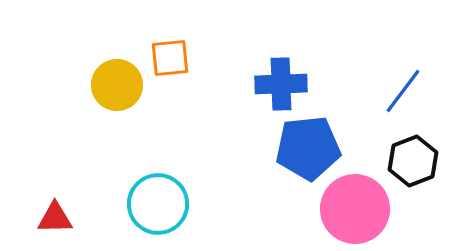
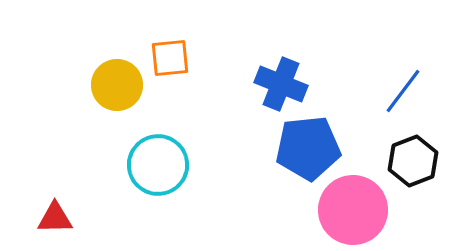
blue cross: rotated 24 degrees clockwise
cyan circle: moved 39 px up
pink circle: moved 2 px left, 1 px down
